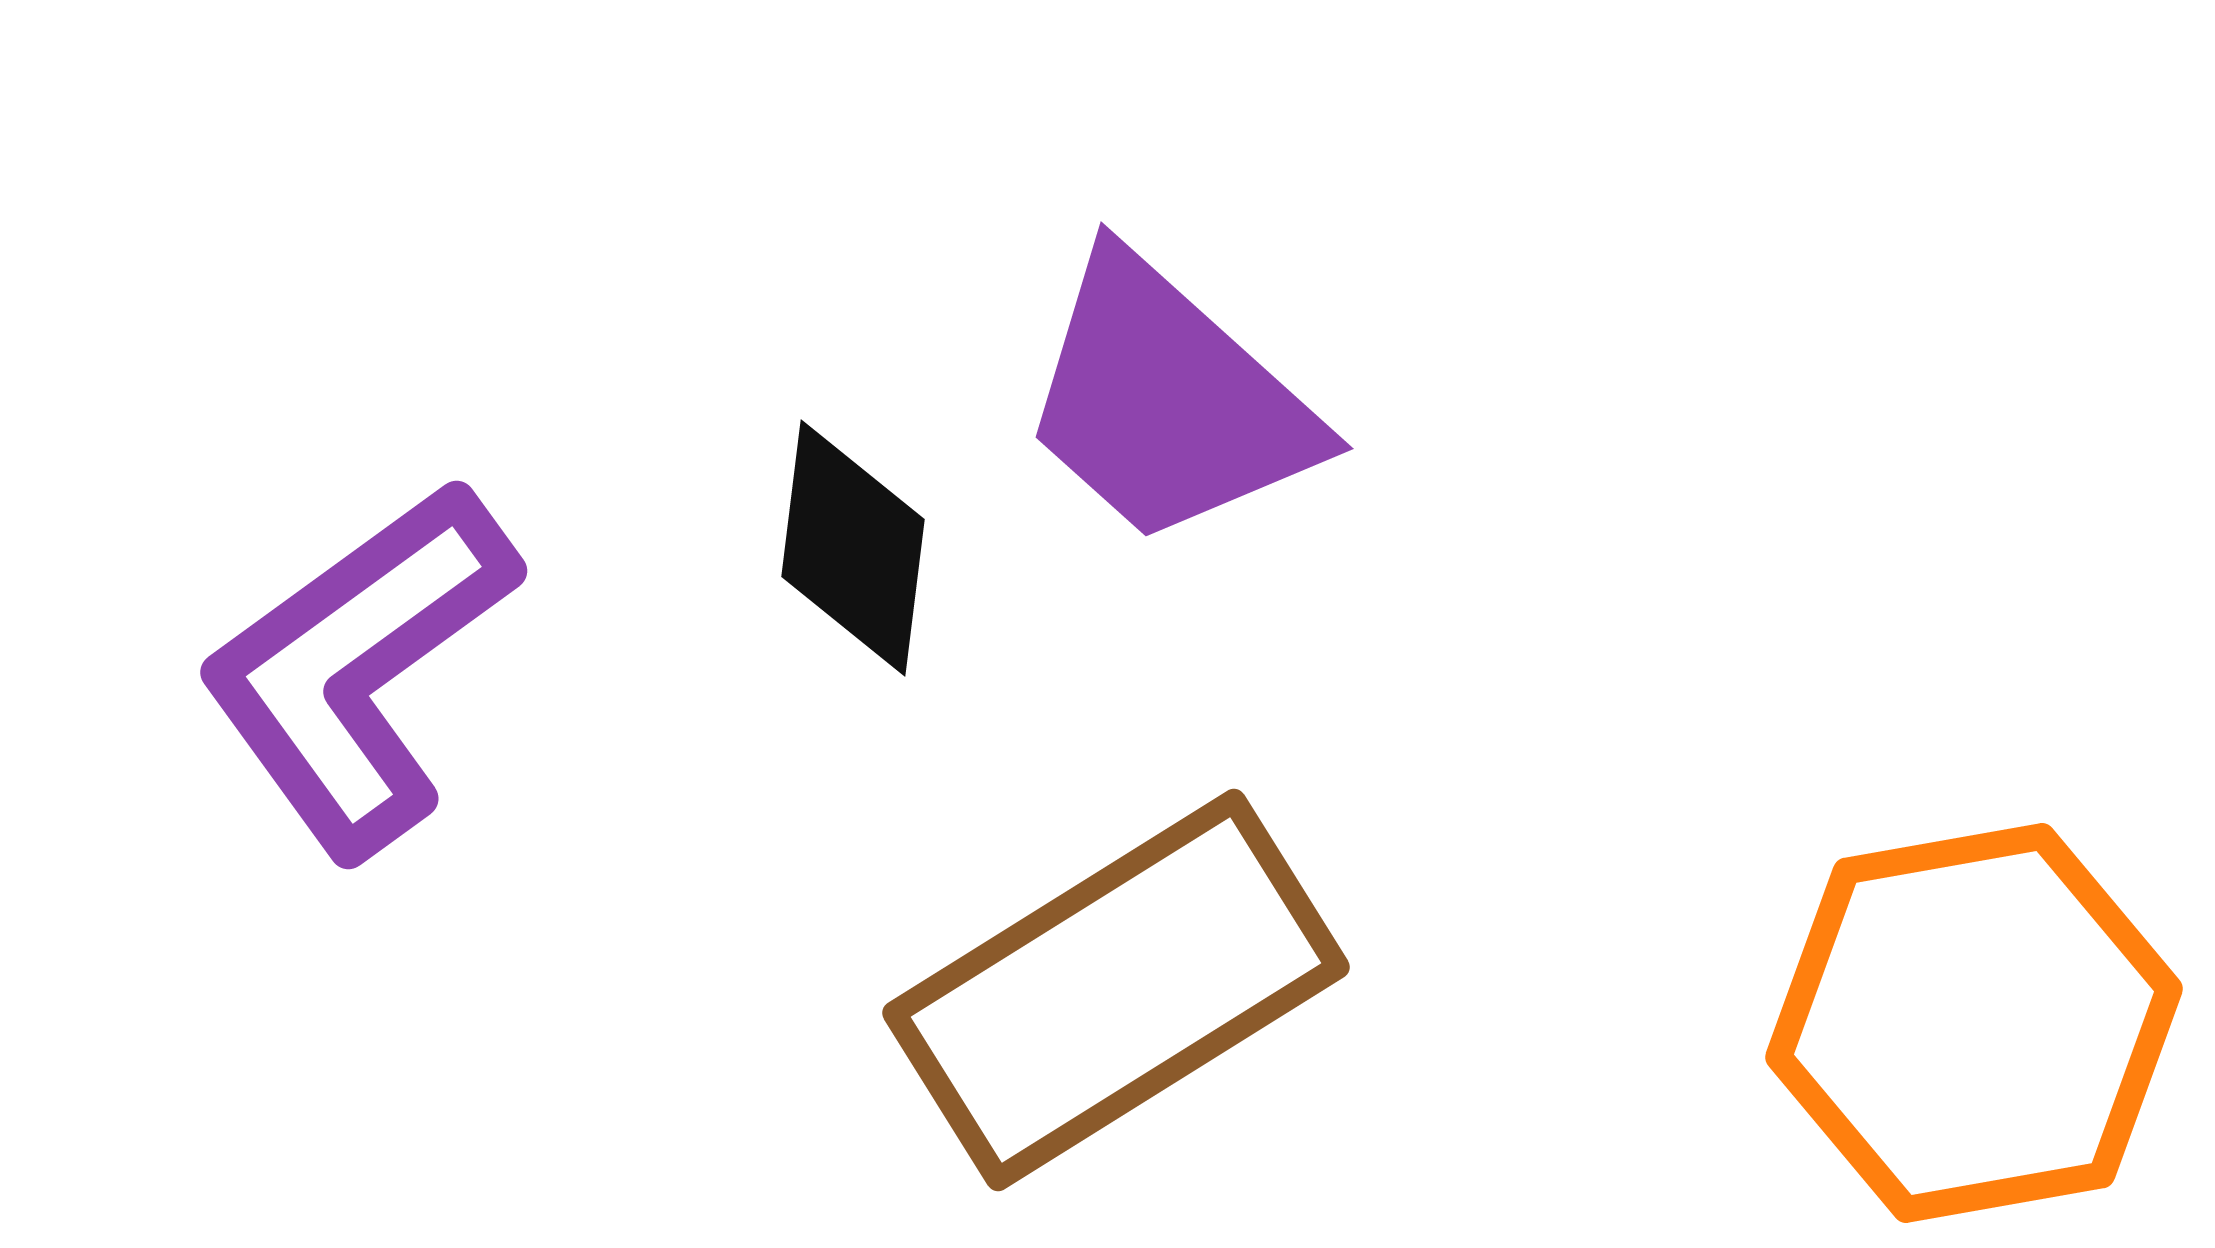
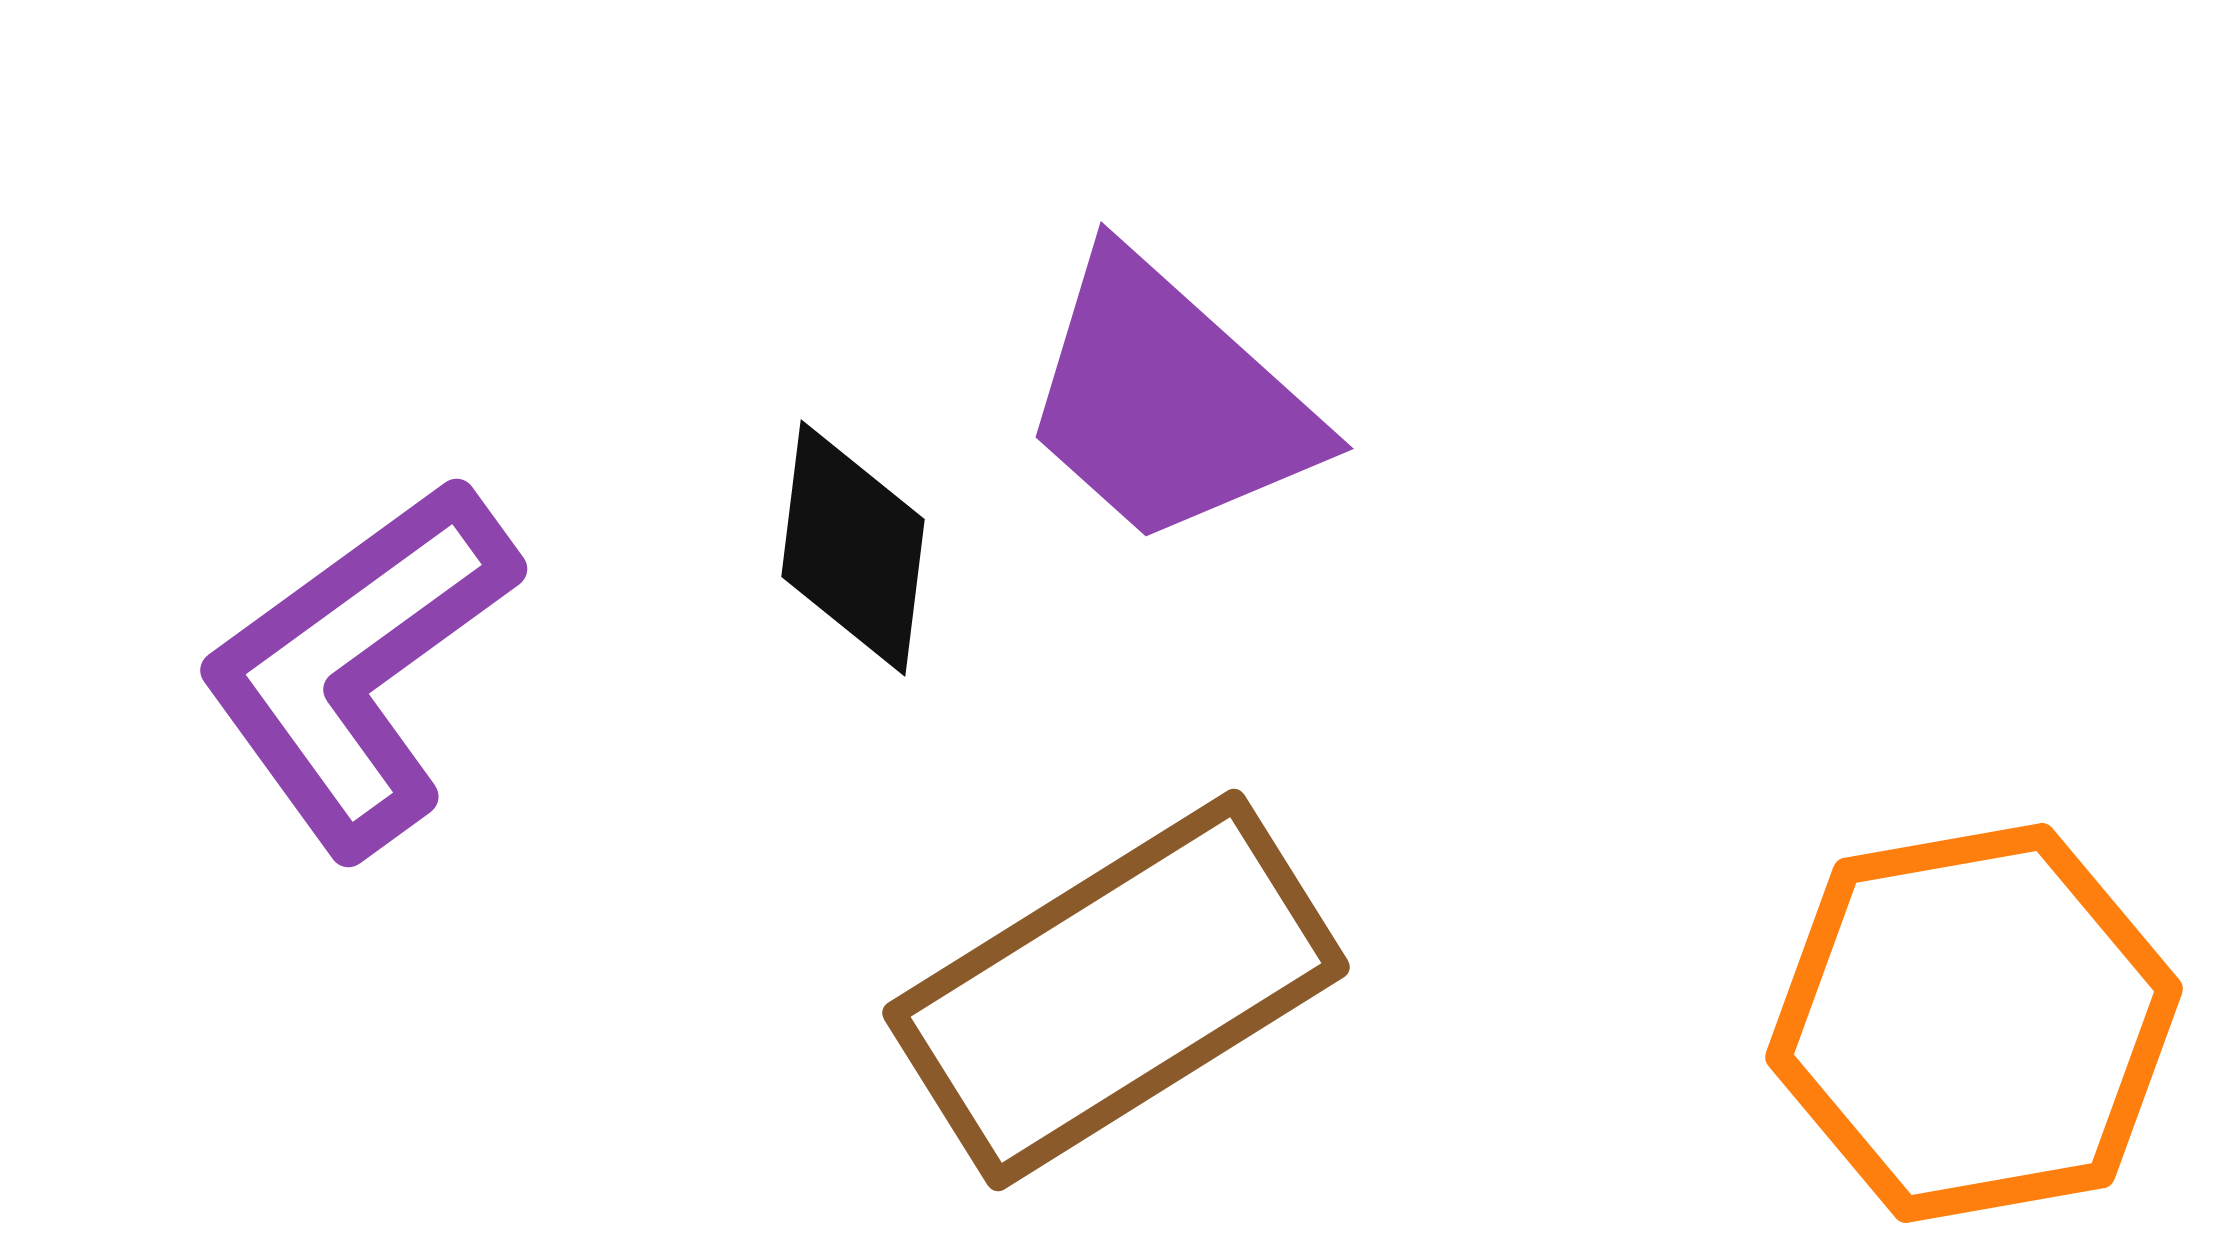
purple L-shape: moved 2 px up
